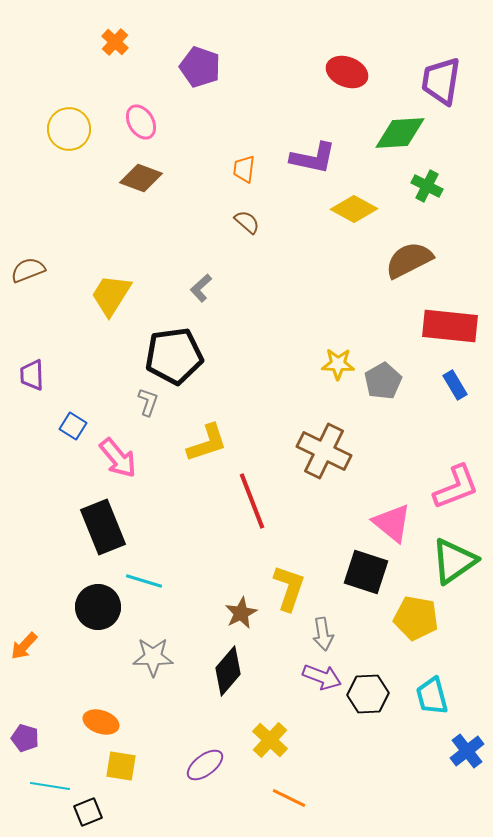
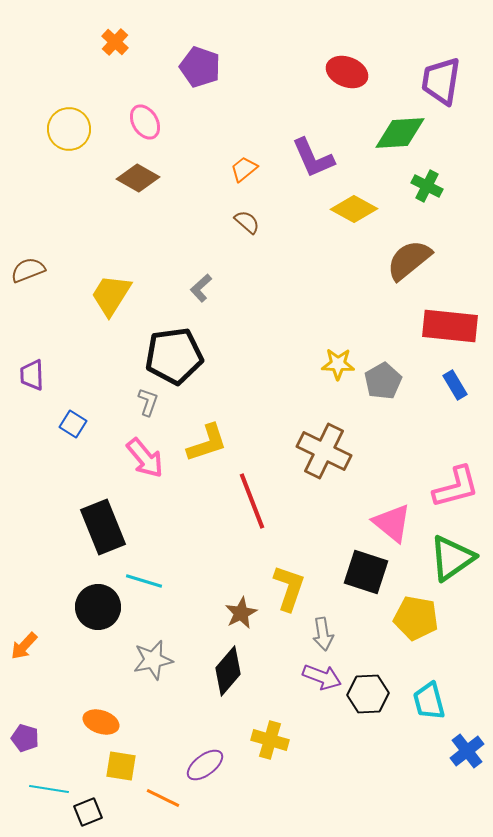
pink ellipse at (141, 122): moved 4 px right
purple L-shape at (313, 158): rotated 54 degrees clockwise
orange trapezoid at (244, 169): rotated 44 degrees clockwise
brown diamond at (141, 178): moved 3 px left; rotated 9 degrees clockwise
brown semicircle at (409, 260): rotated 12 degrees counterclockwise
blue square at (73, 426): moved 2 px up
pink arrow at (118, 458): moved 27 px right
pink L-shape at (456, 487): rotated 6 degrees clockwise
green triangle at (454, 561): moved 2 px left, 3 px up
gray star at (153, 657): moved 3 px down; rotated 12 degrees counterclockwise
cyan trapezoid at (432, 696): moved 3 px left, 5 px down
yellow cross at (270, 740): rotated 27 degrees counterclockwise
cyan line at (50, 786): moved 1 px left, 3 px down
orange line at (289, 798): moved 126 px left
